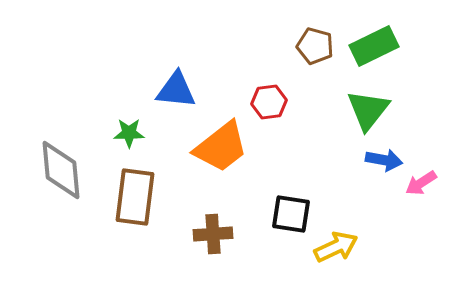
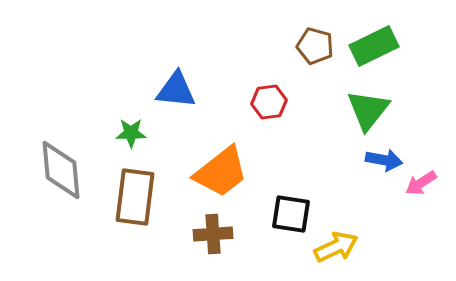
green star: moved 2 px right
orange trapezoid: moved 25 px down
